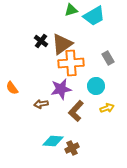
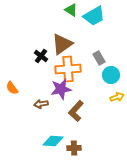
green triangle: rotated 48 degrees clockwise
black cross: moved 15 px down
gray rectangle: moved 9 px left
orange cross: moved 3 px left, 6 px down
cyan circle: moved 15 px right, 11 px up
yellow arrow: moved 10 px right, 11 px up
brown cross: moved 2 px right; rotated 24 degrees clockwise
